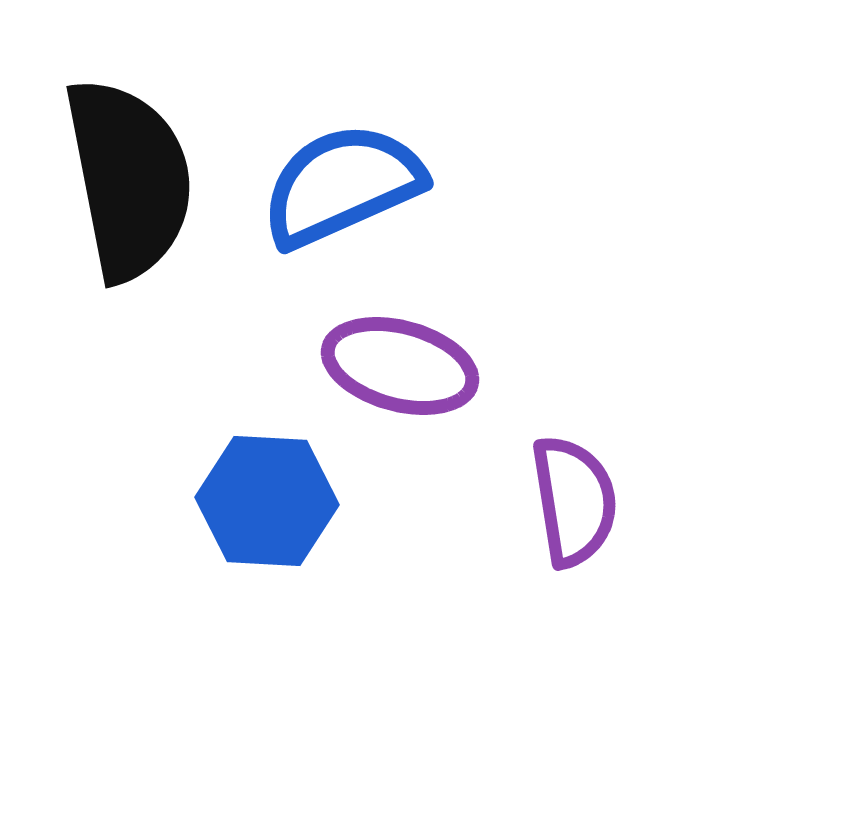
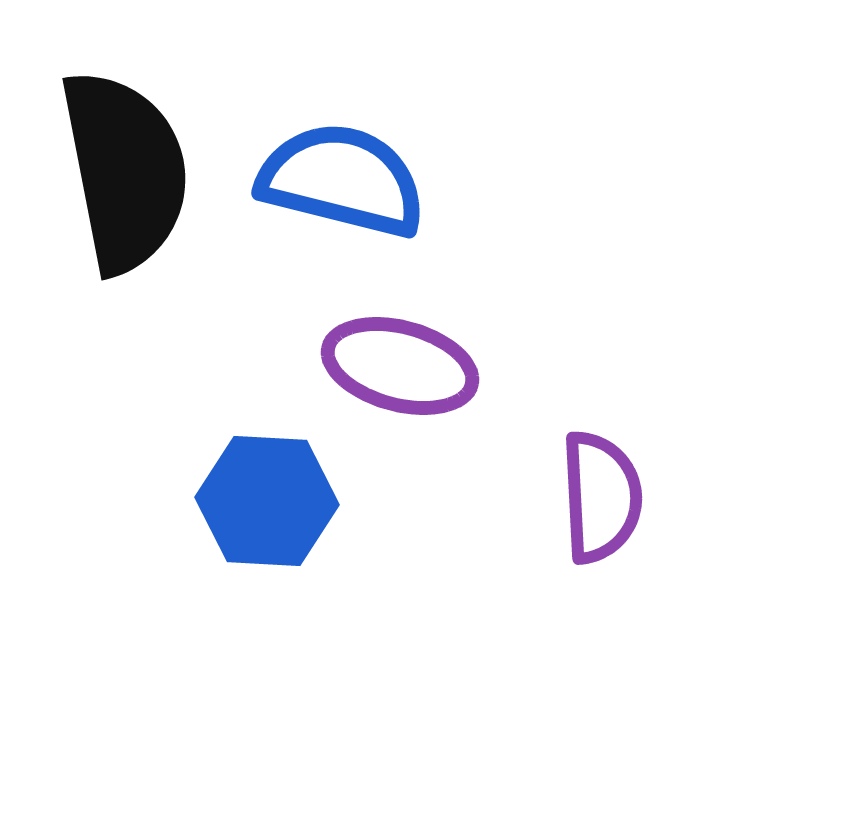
black semicircle: moved 4 px left, 8 px up
blue semicircle: moved 5 px up; rotated 38 degrees clockwise
purple semicircle: moved 27 px right, 4 px up; rotated 6 degrees clockwise
